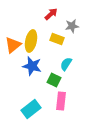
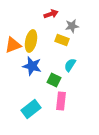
red arrow: rotated 24 degrees clockwise
yellow rectangle: moved 5 px right, 1 px down
orange triangle: rotated 18 degrees clockwise
cyan semicircle: moved 4 px right, 1 px down
